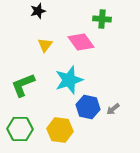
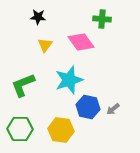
black star: moved 6 px down; rotated 21 degrees clockwise
yellow hexagon: moved 1 px right
